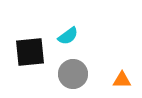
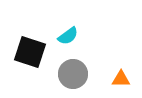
black square: rotated 24 degrees clockwise
orange triangle: moved 1 px left, 1 px up
